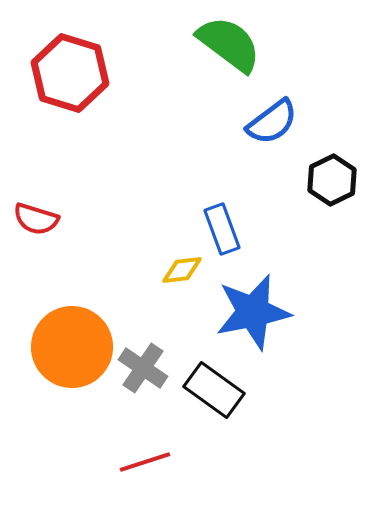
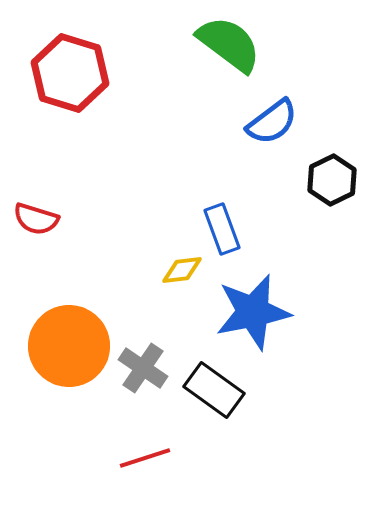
orange circle: moved 3 px left, 1 px up
red line: moved 4 px up
